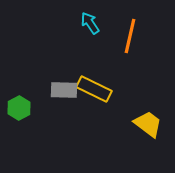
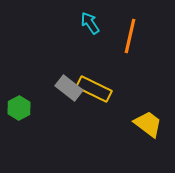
gray rectangle: moved 5 px right, 2 px up; rotated 36 degrees clockwise
